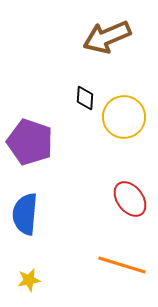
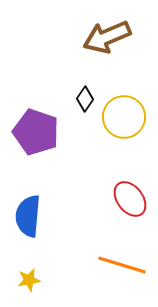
black diamond: moved 1 px down; rotated 30 degrees clockwise
purple pentagon: moved 6 px right, 10 px up
blue semicircle: moved 3 px right, 2 px down
